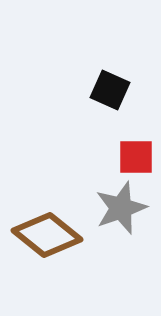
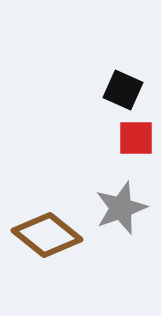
black square: moved 13 px right
red square: moved 19 px up
